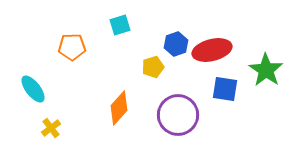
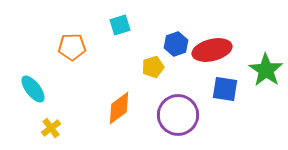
orange diamond: rotated 12 degrees clockwise
